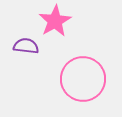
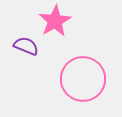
purple semicircle: rotated 15 degrees clockwise
